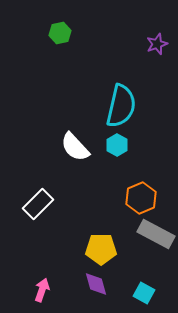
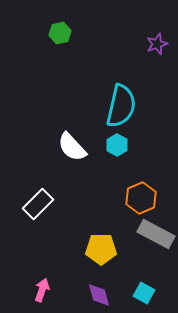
white semicircle: moved 3 px left
purple diamond: moved 3 px right, 11 px down
